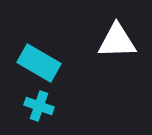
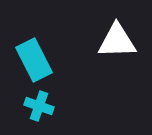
cyan rectangle: moved 5 px left, 3 px up; rotated 33 degrees clockwise
